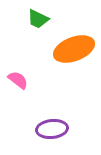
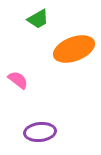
green trapezoid: rotated 55 degrees counterclockwise
purple ellipse: moved 12 px left, 3 px down
